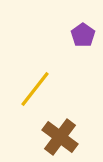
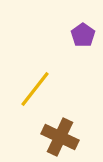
brown cross: rotated 12 degrees counterclockwise
